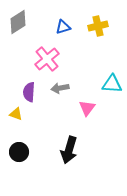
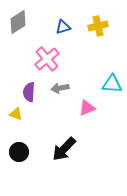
pink triangle: rotated 30 degrees clockwise
black arrow: moved 5 px left, 1 px up; rotated 28 degrees clockwise
